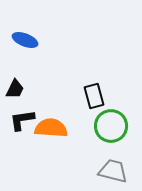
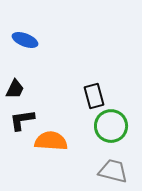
orange semicircle: moved 13 px down
